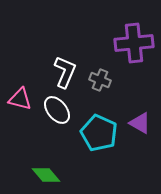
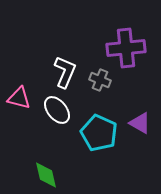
purple cross: moved 8 px left, 5 px down
pink triangle: moved 1 px left, 1 px up
green diamond: rotated 28 degrees clockwise
